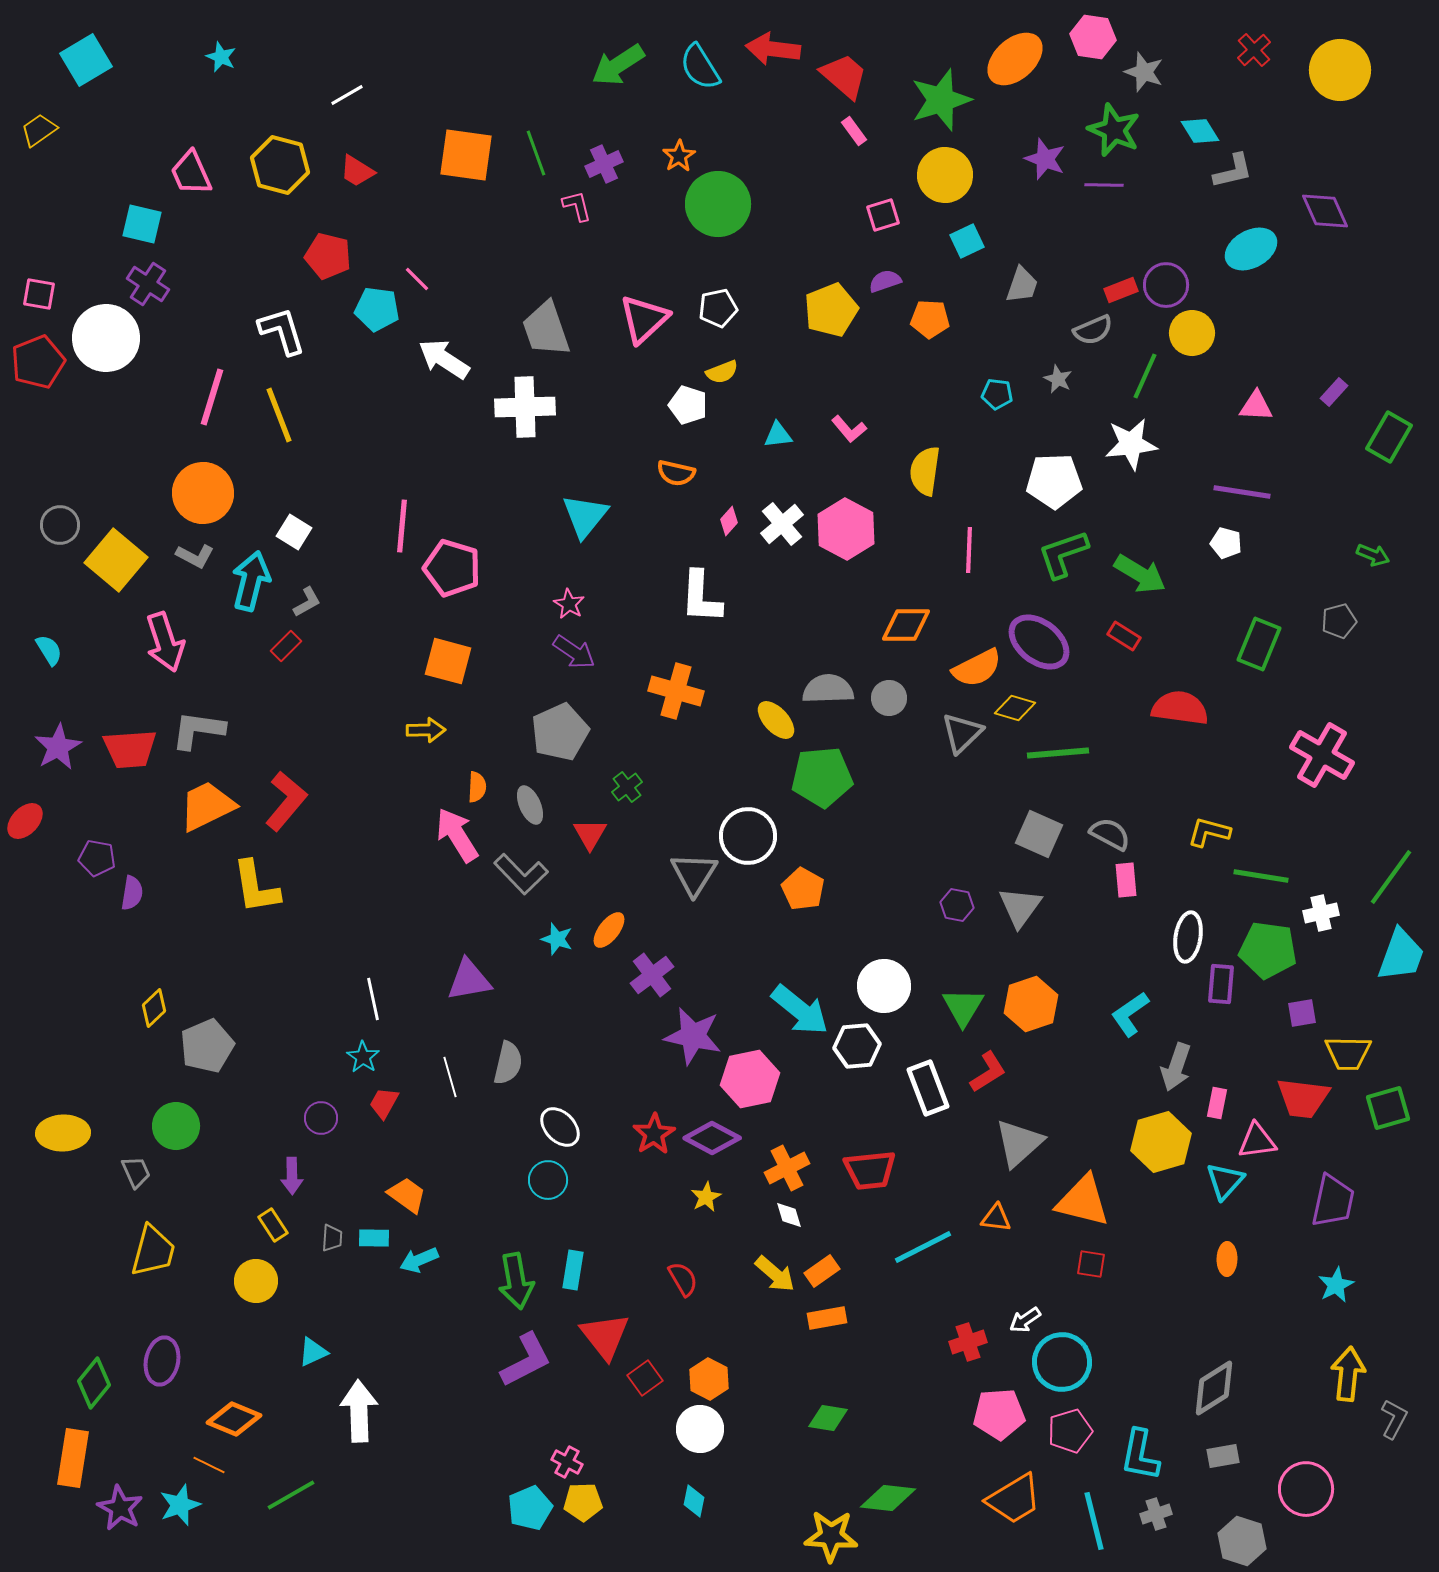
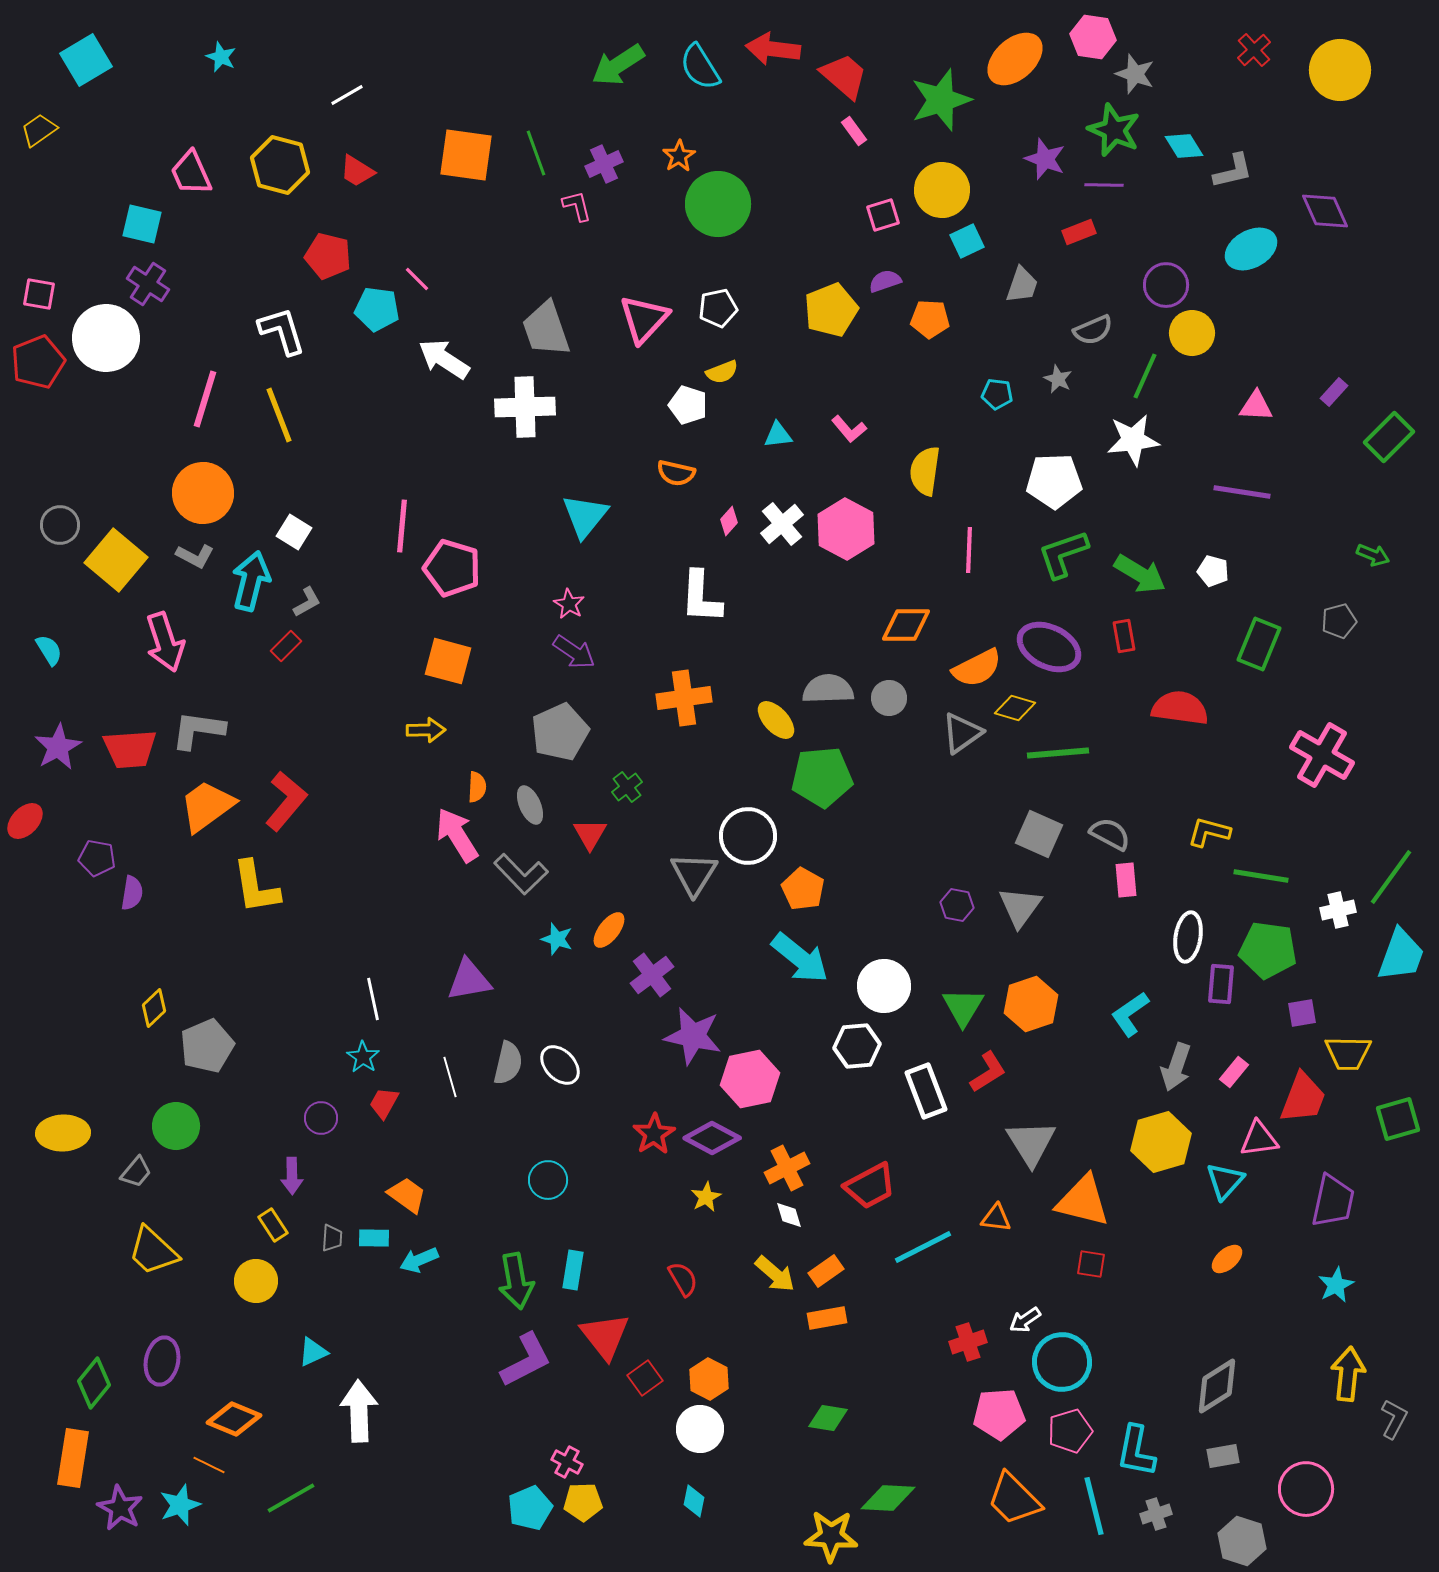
gray star at (1144, 72): moved 9 px left, 2 px down
cyan diamond at (1200, 131): moved 16 px left, 15 px down
yellow circle at (945, 175): moved 3 px left, 15 px down
red rectangle at (1121, 290): moved 42 px left, 58 px up
pink triangle at (644, 319): rotated 4 degrees counterclockwise
pink line at (212, 397): moved 7 px left, 2 px down
green rectangle at (1389, 437): rotated 15 degrees clockwise
white star at (1131, 444): moved 2 px right, 4 px up
white pentagon at (1226, 543): moved 13 px left, 28 px down
red rectangle at (1124, 636): rotated 48 degrees clockwise
purple ellipse at (1039, 642): moved 10 px right, 5 px down; rotated 12 degrees counterclockwise
orange cross at (676, 691): moved 8 px right, 7 px down; rotated 24 degrees counterclockwise
gray triangle at (962, 733): rotated 9 degrees clockwise
orange trapezoid at (207, 806): rotated 10 degrees counterclockwise
white cross at (1321, 913): moved 17 px right, 3 px up
cyan arrow at (800, 1010): moved 52 px up
white rectangle at (928, 1088): moved 2 px left, 3 px down
red trapezoid at (1303, 1098): rotated 76 degrees counterclockwise
pink rectangle at (1217, 1103): moved 17 px right, 31 px up; rotated 28 degrees clockwise
green square at (1388, 1108): moved 10 px right, 11 px down
white ellipse at (560, 1127): moved 62 px up
pink triangle at (1257, 1141): moved 2 px right, 2 px up
gray triangle at (1019, 1143): moved 12 px right; rotated 20 degrees counterclockwise
red trapezoid at (870, 1170): moved 16 px down; rotated 22 degrees counterclockwise
gray trapezoid at (136, 1172): rotated 64 degrees clockwise
yellow trapezoid at (153, 1251): rotated 118 degrees clockwise
orange ellipse at (1227, 1259): rotated 48 degrees clockwise
orange rectangle at (822, 1271): moved 4 px right
gray diamond at (1214, 1388): moved 3 px right, 2 px up
cyan L-shape at (1140, 1455): moved 4 px left, 4 px up
green line at (291, 1495): moved 3 px down
green diamond at (888, 1498): rotated 4 degrees counterclockwise
orange trapezoid at (1014, 1499): rotated 76 degrees clockwise
cyan line at (1094, 1521): moved 15 px up
